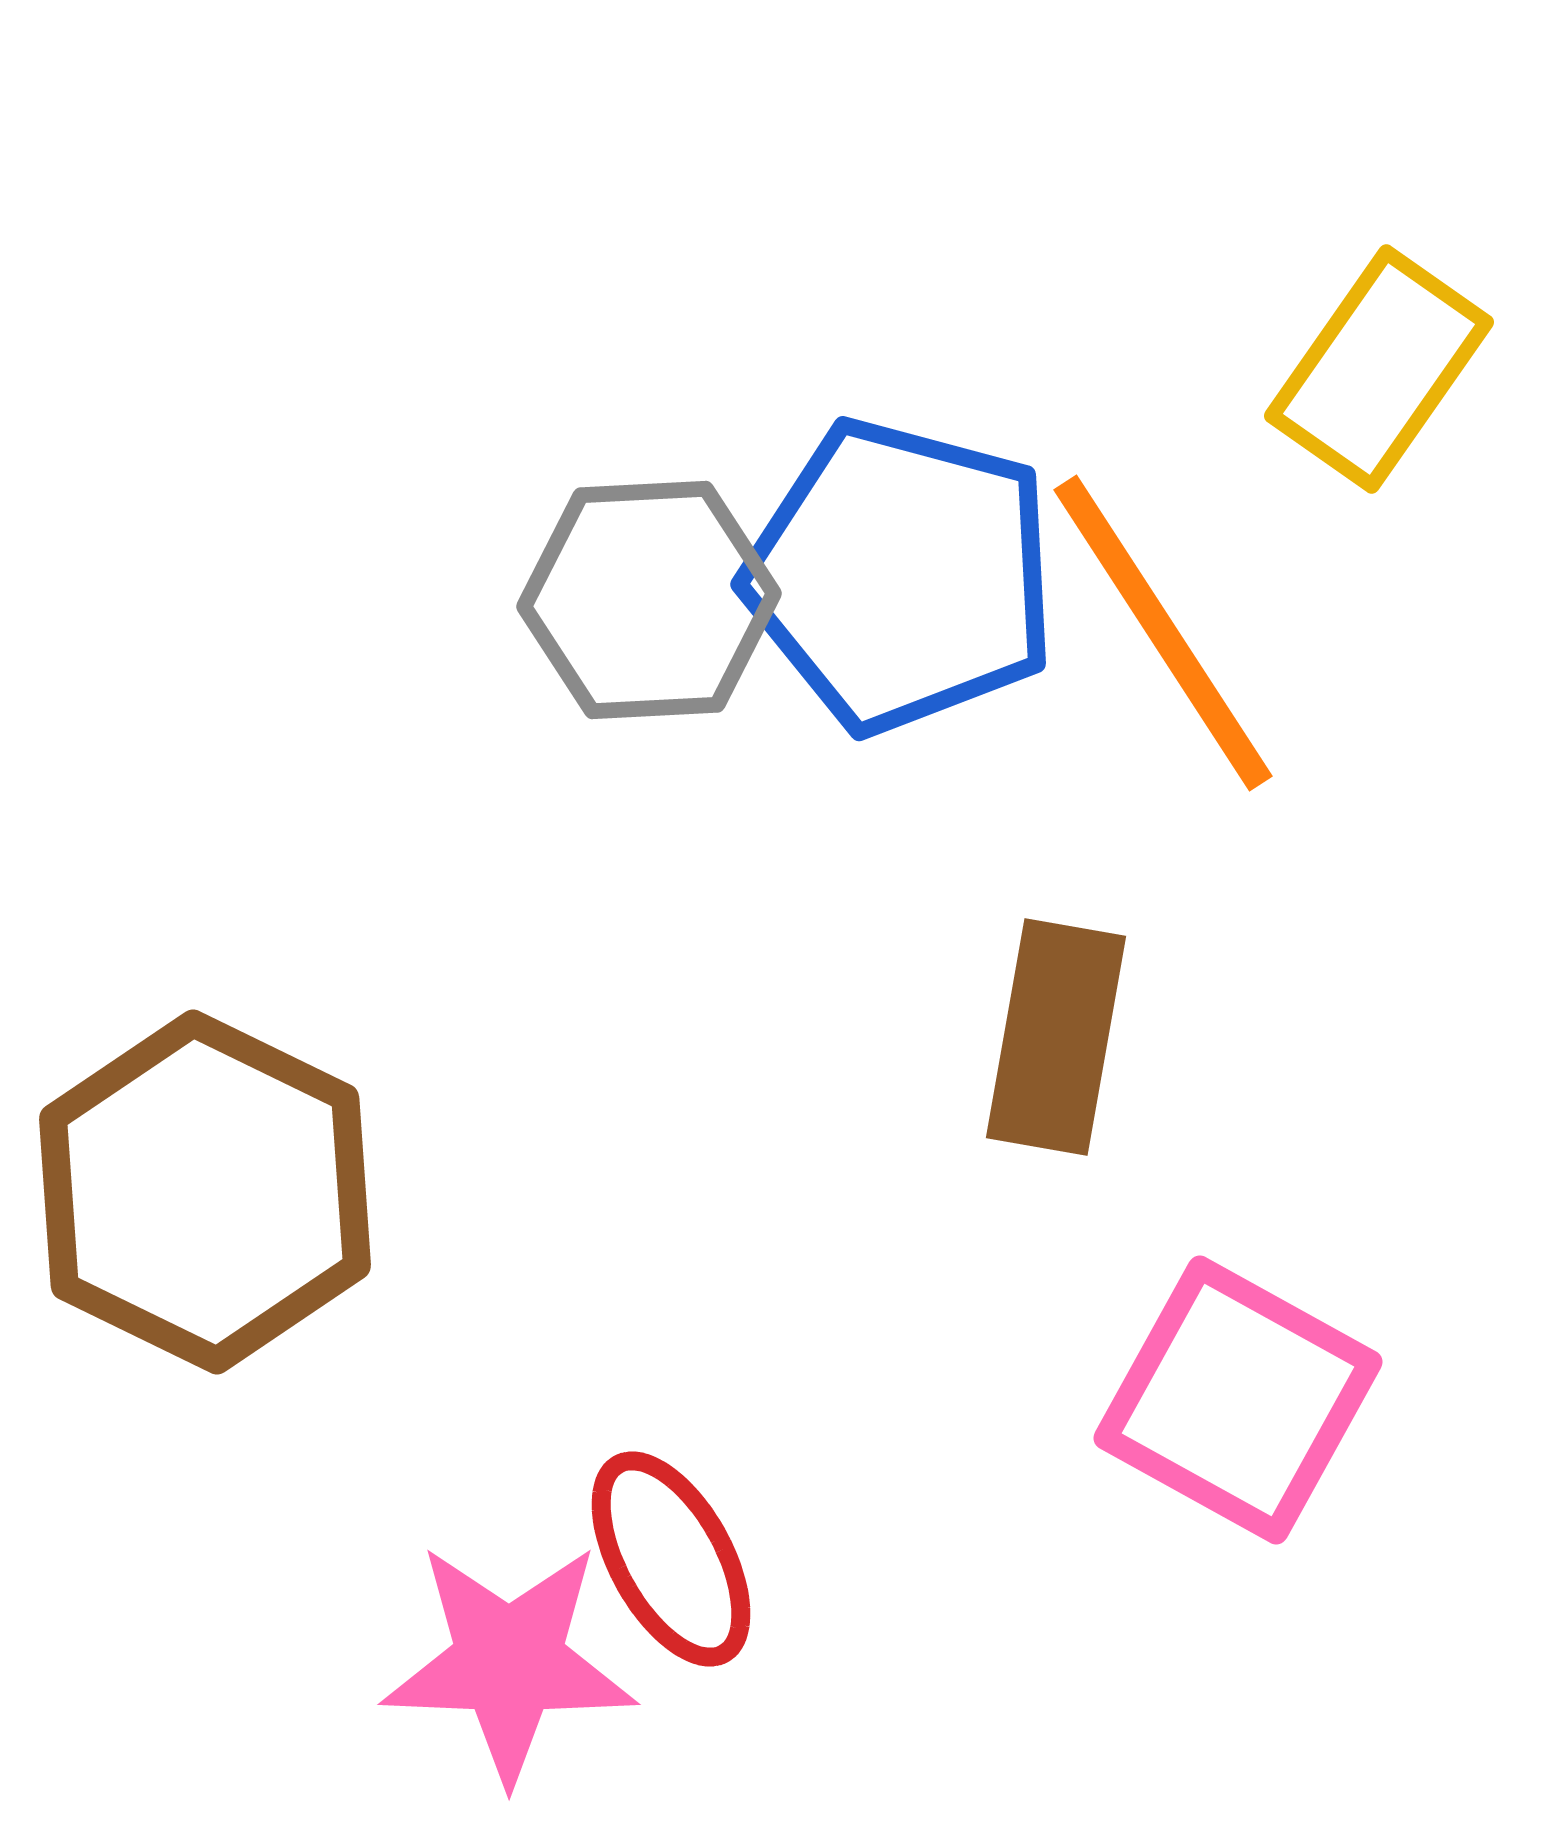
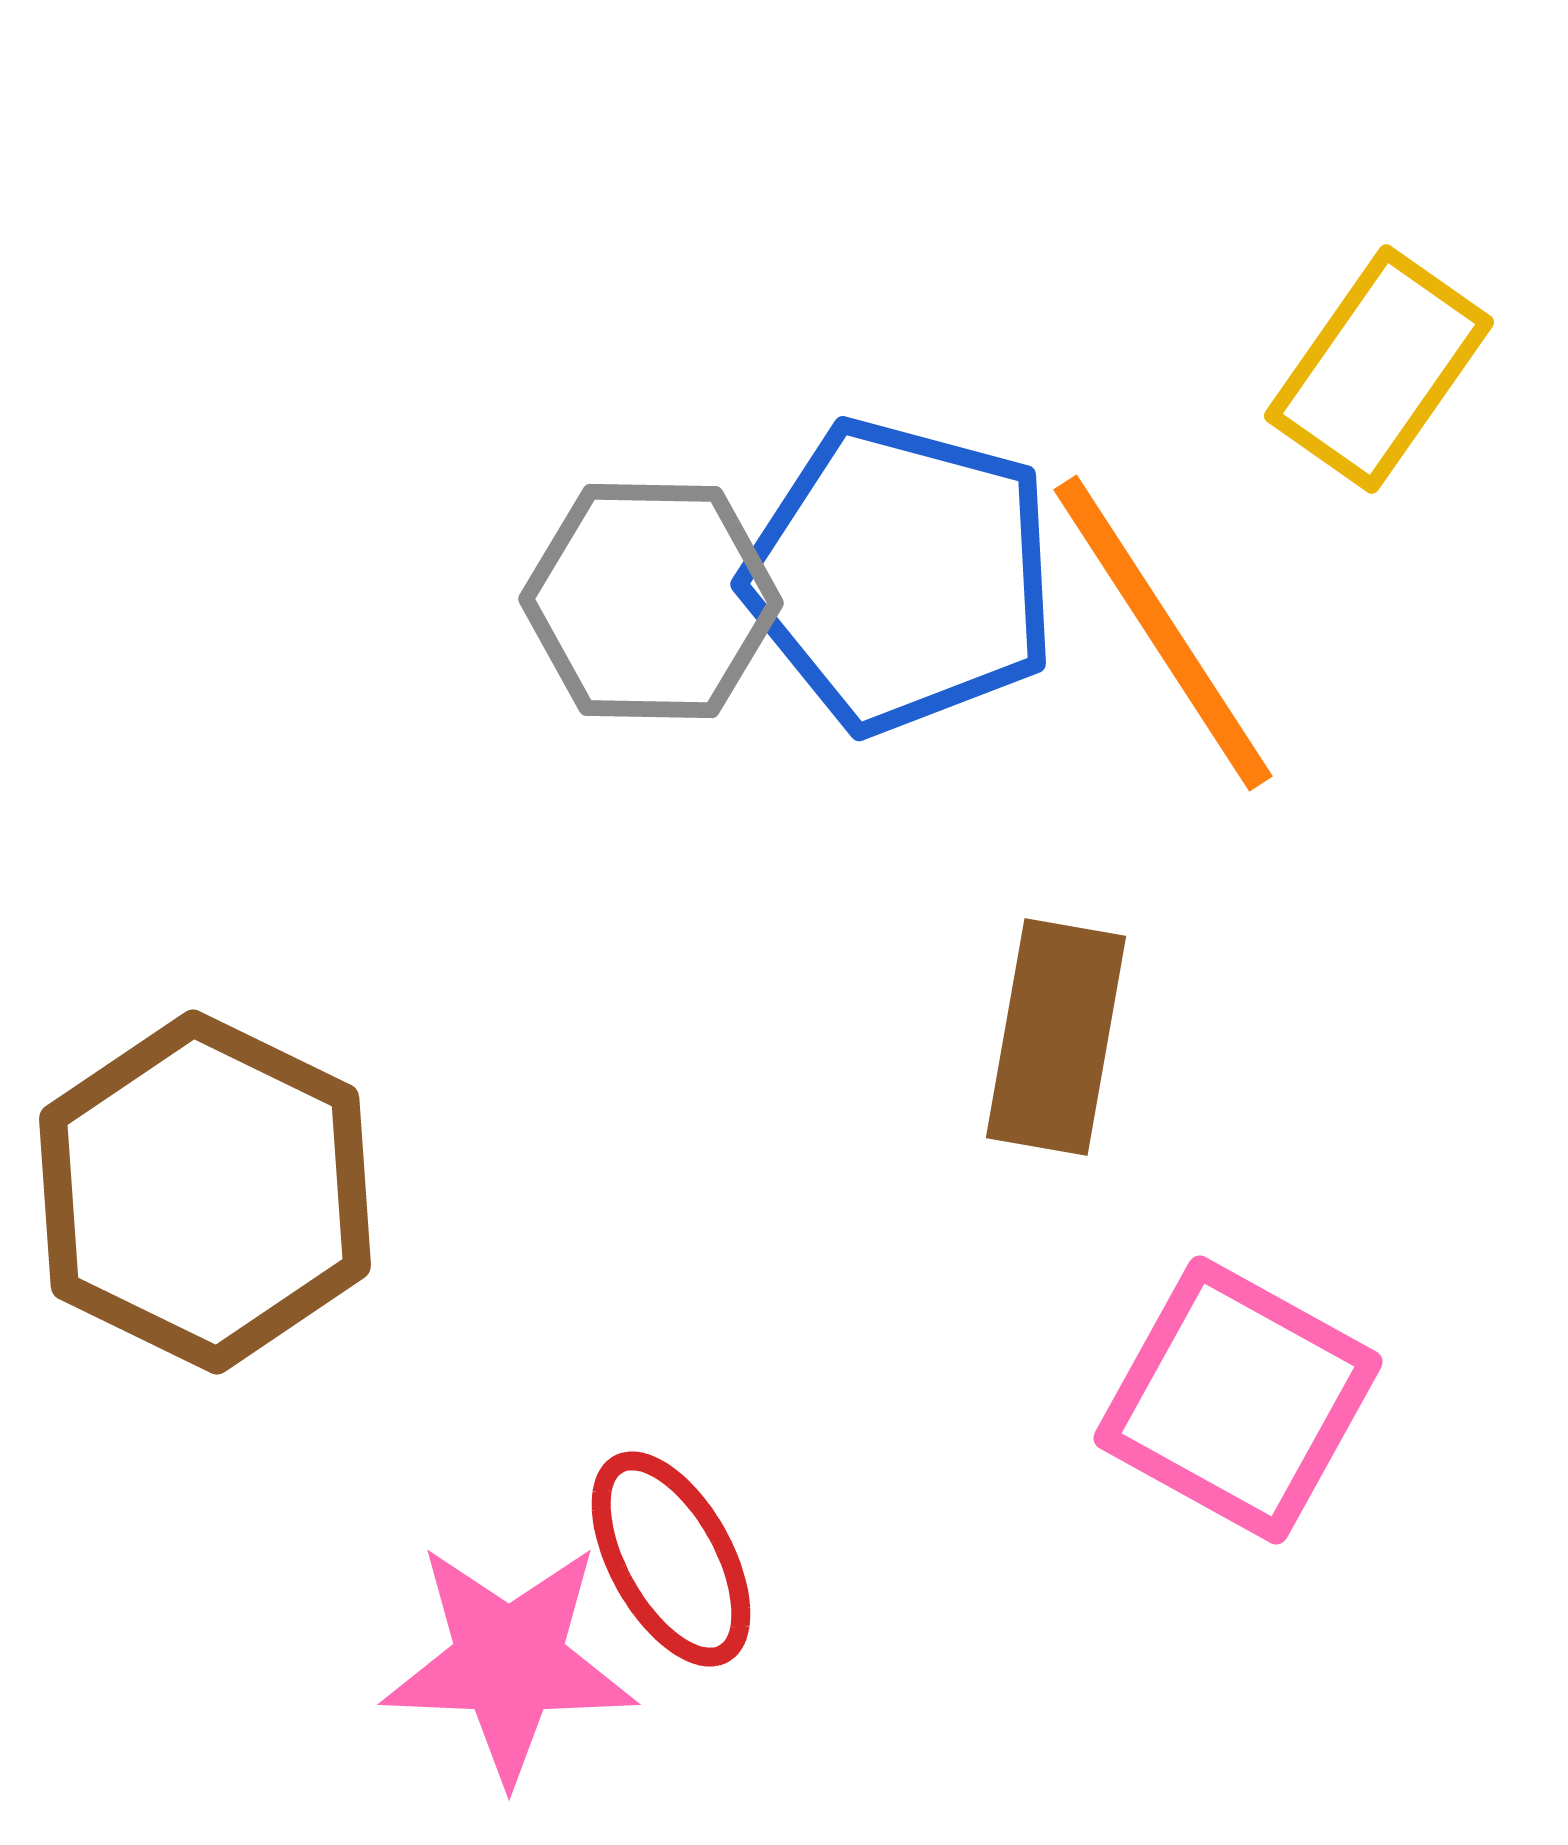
gray hexagon: moved 2 px right, 1 px down; rotated 4 degrees clockwise
